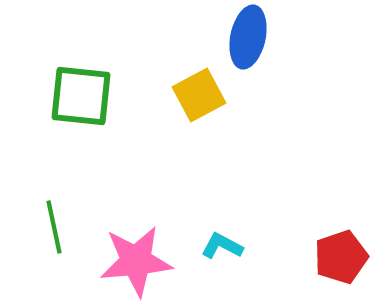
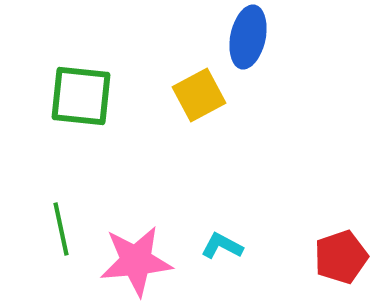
green line: moved 7 px right, 2 px down
